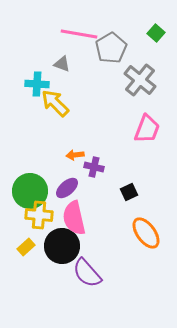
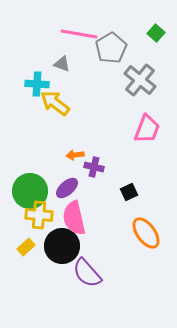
yellow arrow: rotated 8 degrees counterclockwise
